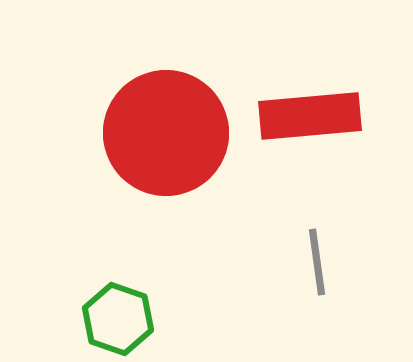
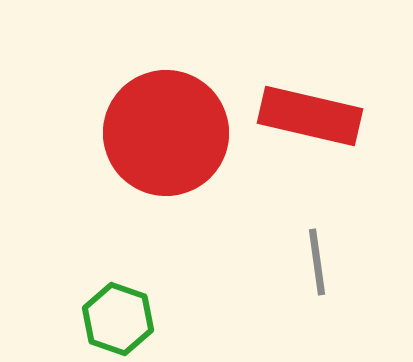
red rectangle: rotated 18 degrees clockwise
